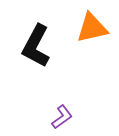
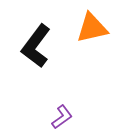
black L-shape: rotated 9 degrees clockwise
